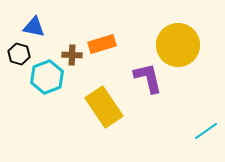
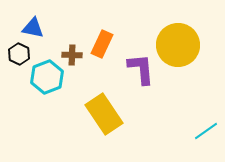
blue triangle: moved 1 px left, 1 px down
orange rectangle: rotated 48 degrees counterclockwise
black hexagon: rotated 10 degrees clockwise
purple L-shape: moved 7 px left, 9 px up; rotated 8 degrees clockwise
yellow rectangle: moved 7 px down
